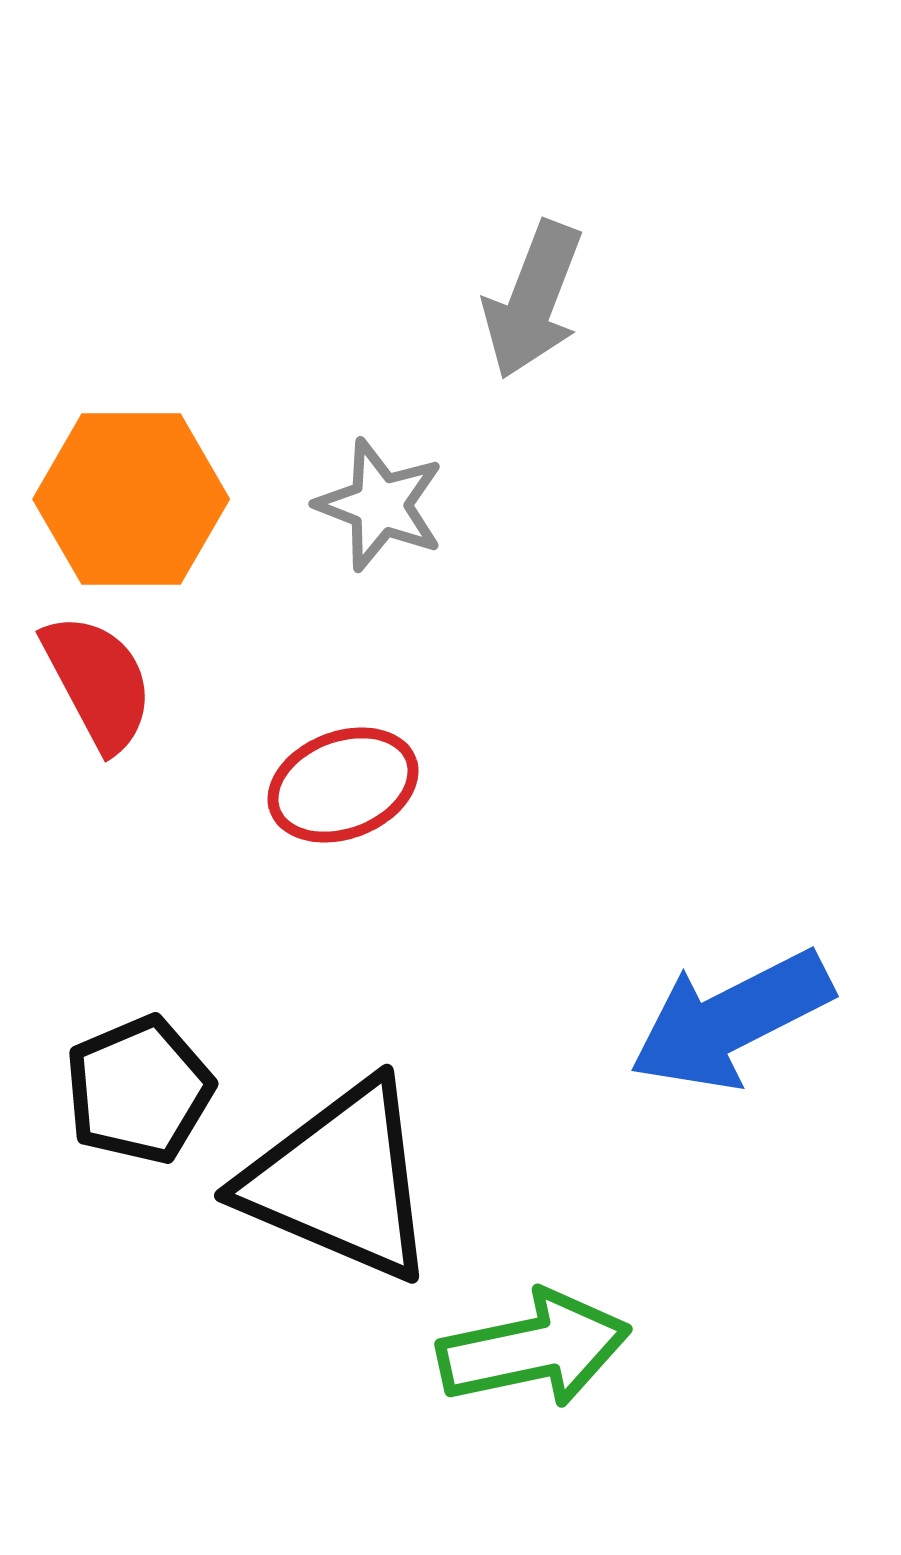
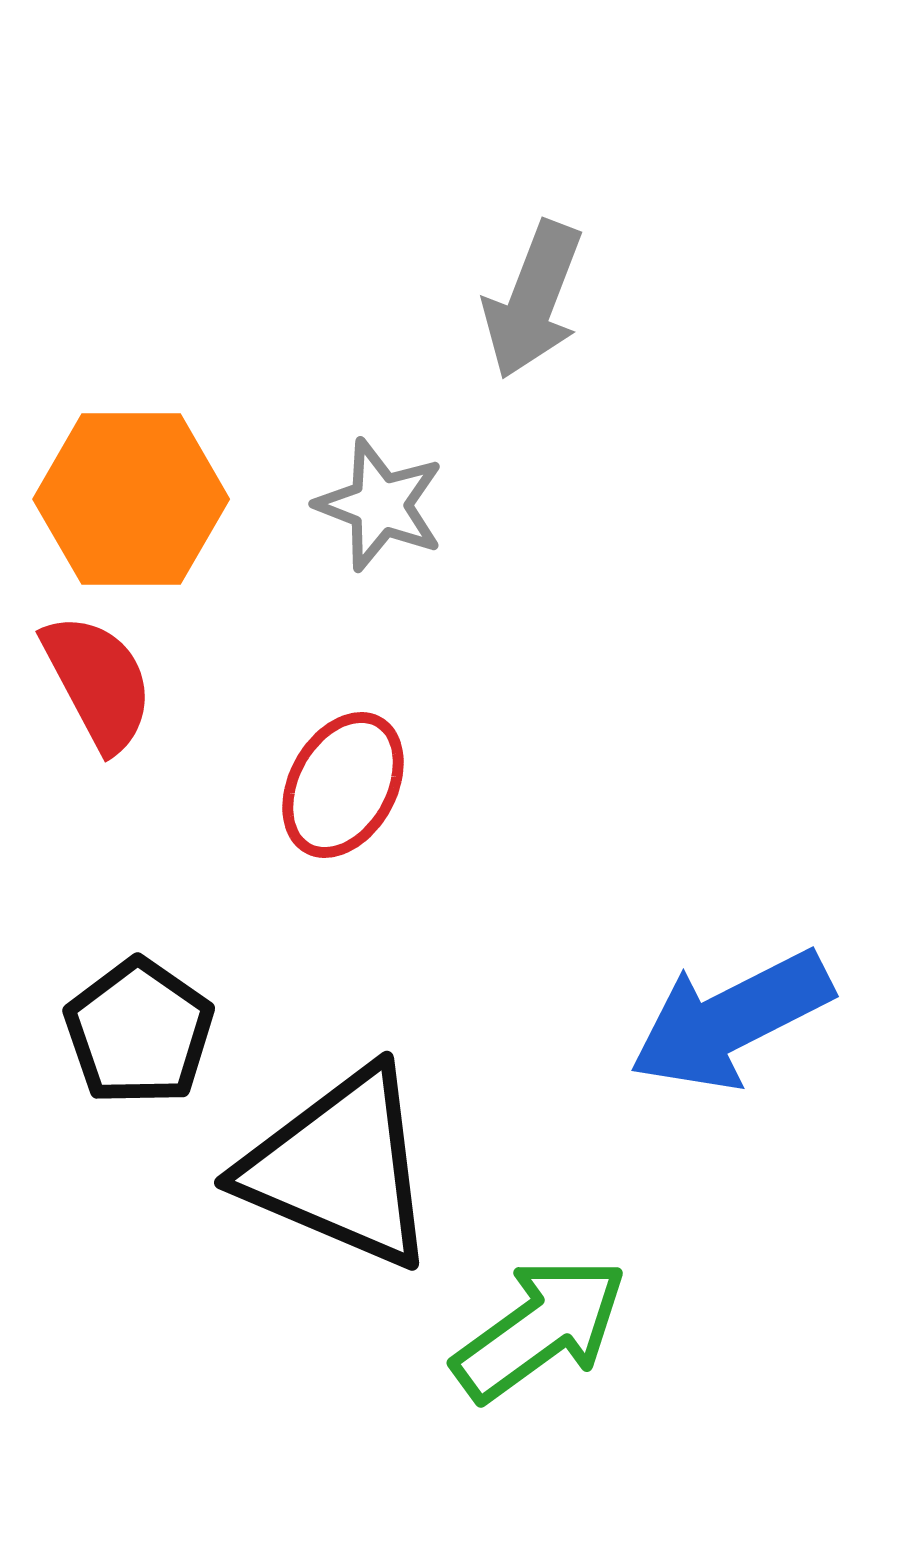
red ellipse: rotated 40 degrees counterclockwise
black pentagon: moved 58 px up; rotated 14 degrees counterclockwise
black triangle: moved 13 px up
green arrow: moved 6 px right, 20 px up; rotated 24 degrees counterclockwise
